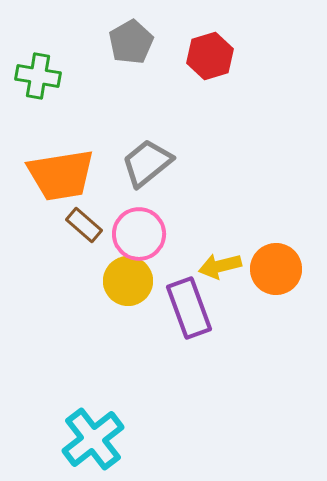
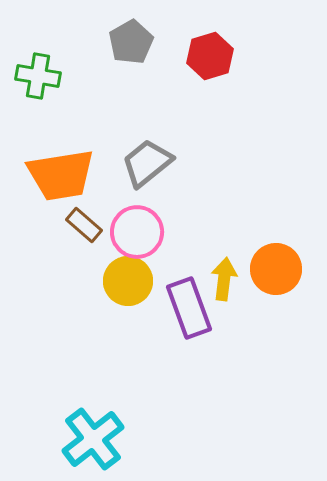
pink circle: moved 2 px left, 2 px up
yellow arrow: moved 4 px right, 13 px down; rotated 111 degrees clockwise
